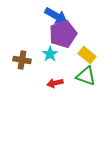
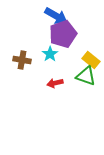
yellow rectangle: moved 4 px right, 5 px down
